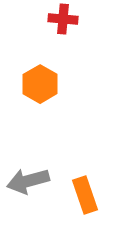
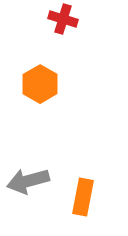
red cross: rotated 12 degrees clockwise
orange rectangle: moved 2 px left, 2 px down; rotated 30 degrees clockwise
